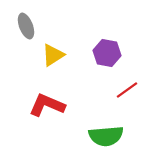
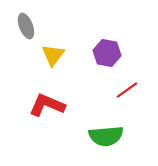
yellow triangle: rotated 20 degrees counterclockwise
